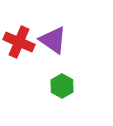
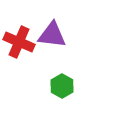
purple triangle: moved 1 px left, 5 px up; rotated 28 degrees counterclockwise
